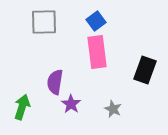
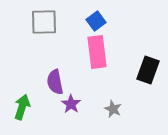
black rectangle: moved 3 px right
purple semicircle: rotated 20 degrees counterclockwise
